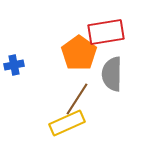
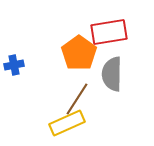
red rectangle: moved 3 px right
